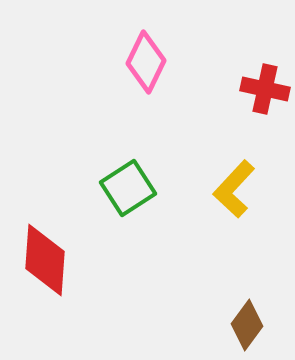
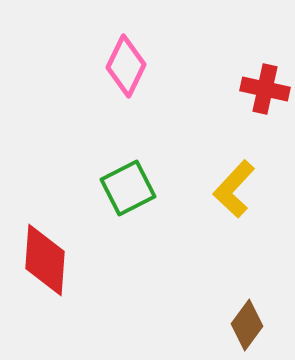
pink diamond: moved 20 px left, 4 px down
green square: rotated 6 degrees clockwise
